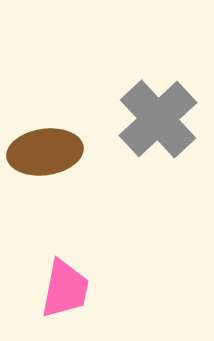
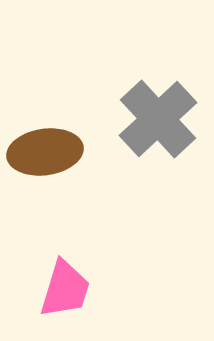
pink trapezoid: rotated 6 degrees clockwise
